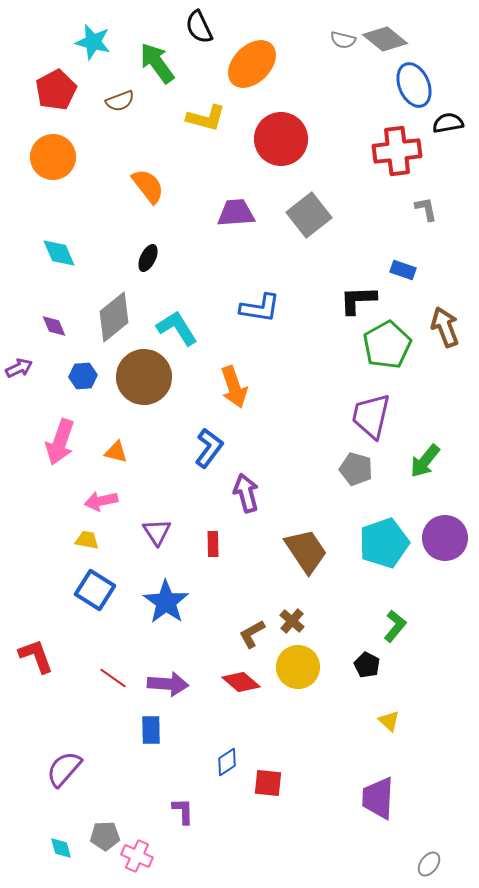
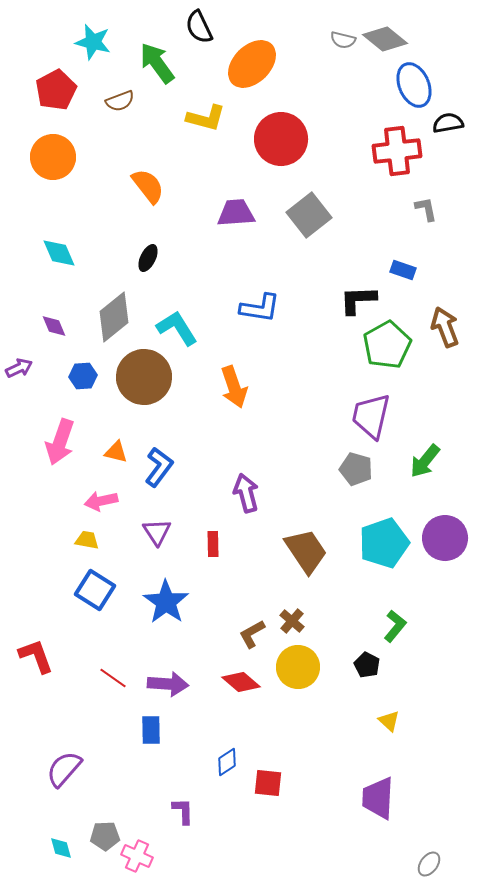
blue L-shape at (209, 448): moved 50 px left, 19 px down
